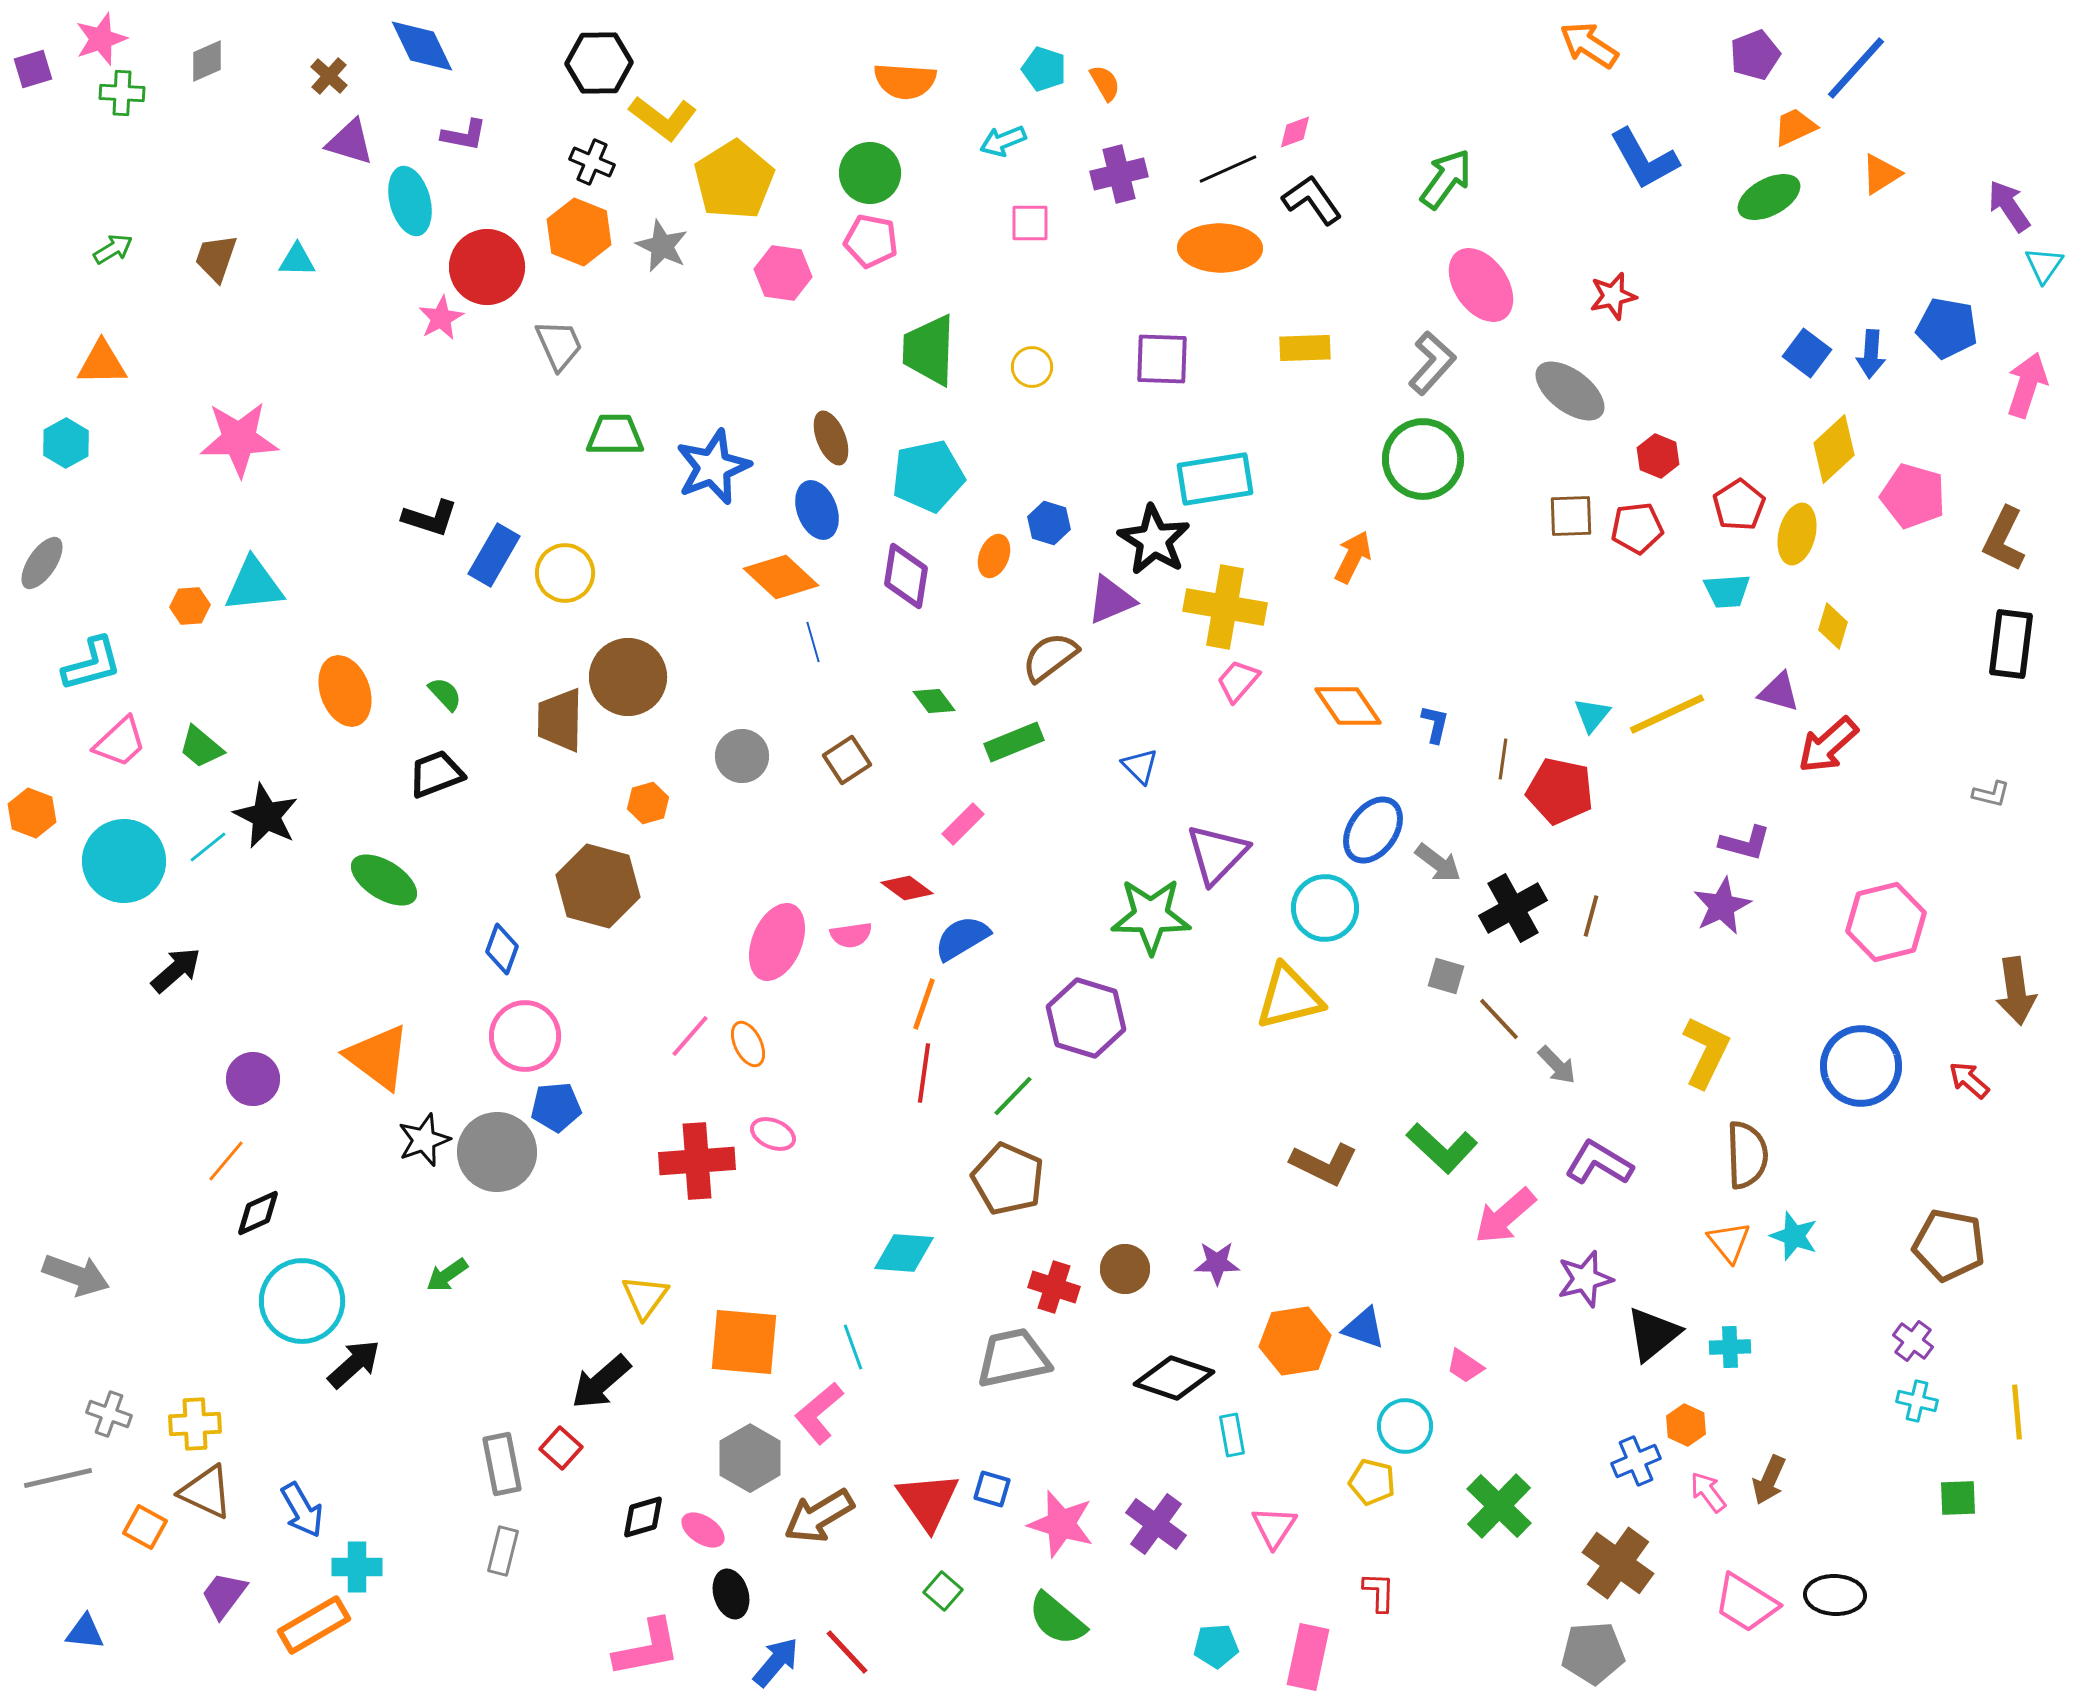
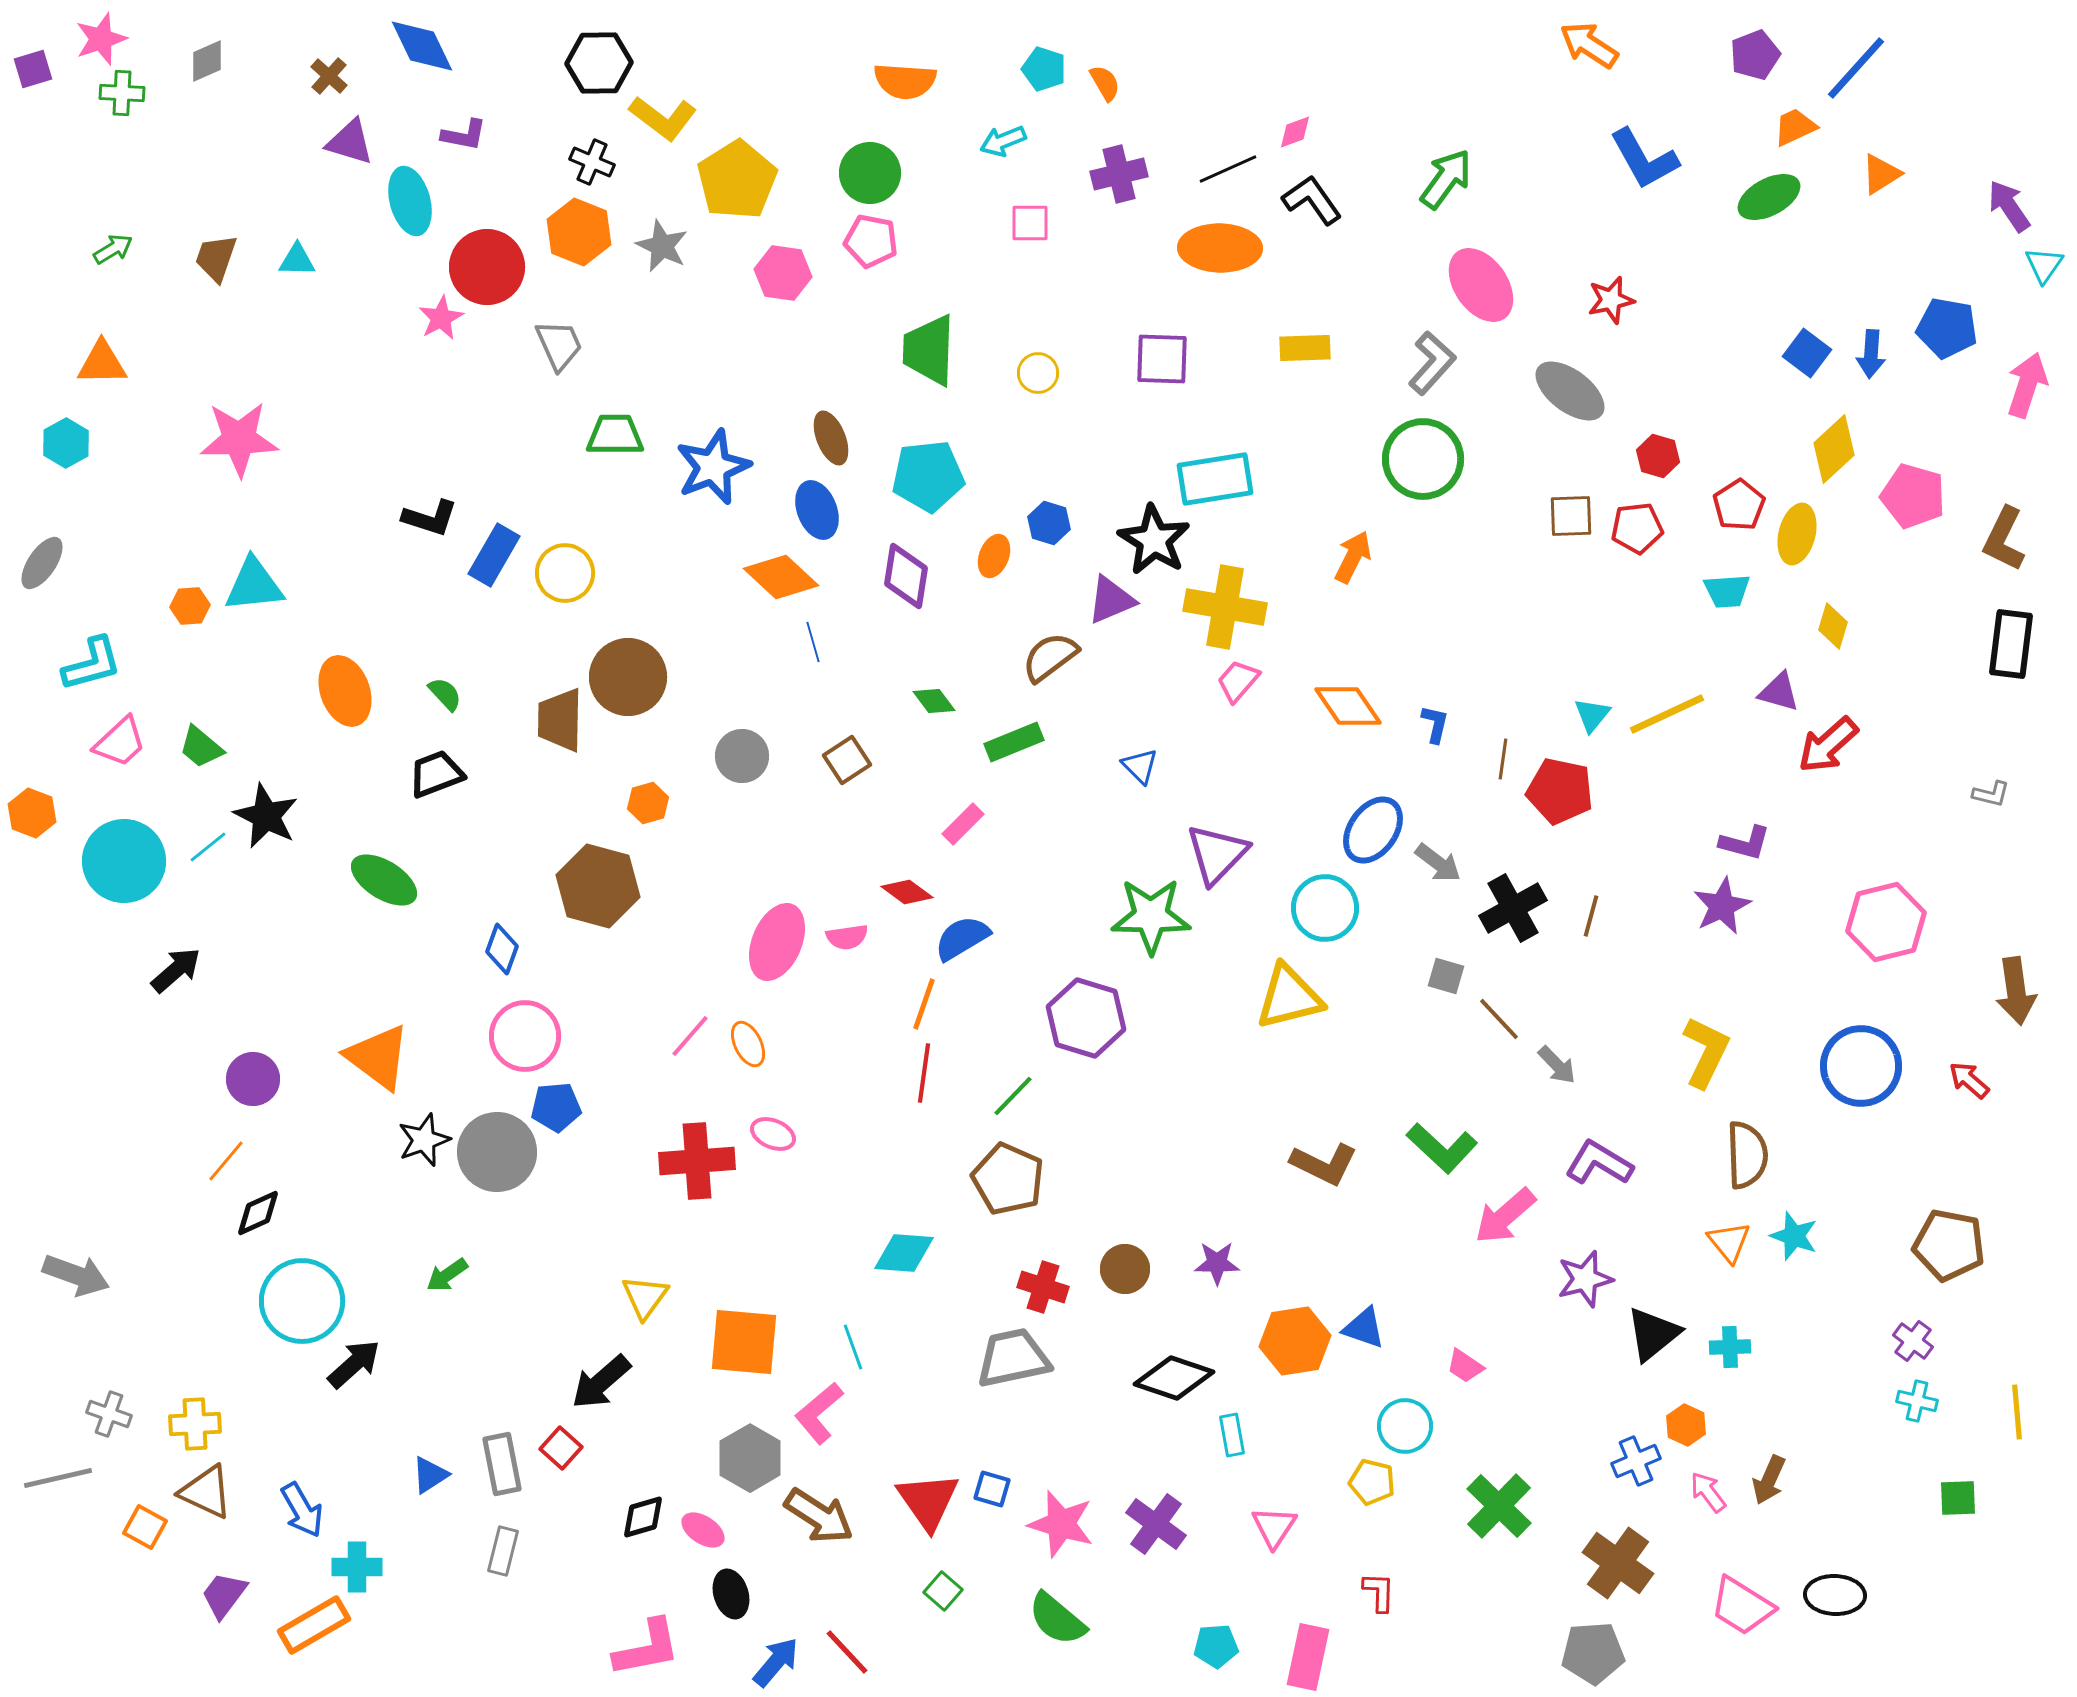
yellow pentagon at (734, 180): moved 3 px right
red star at (1613, 296): moved 2 px left, 4 px down
yellow circle at (1032, 367): moved 6 px right, 6 px down
red hexagon at (1658, 456): rotated 6 degrees counterclockwise
cyan pentagon at (928, 476): rotated 6 degrees clockwise
red diamond at (907, 888): moved 4 px down
pink semicircle at (851, 935): moved 4 px left, 2 px down
red cross at (1054, 1287): moved 11 px left
brown arrow at (819, 1516): rotated 116 degrees counterclockwise
pink trapezoid at (1746, 1603): moved 4 px left, 3 px down
blue triangle at (85, 1632): moved 345 px right, 157 px up; rotated 39 degrees counterclockwise
